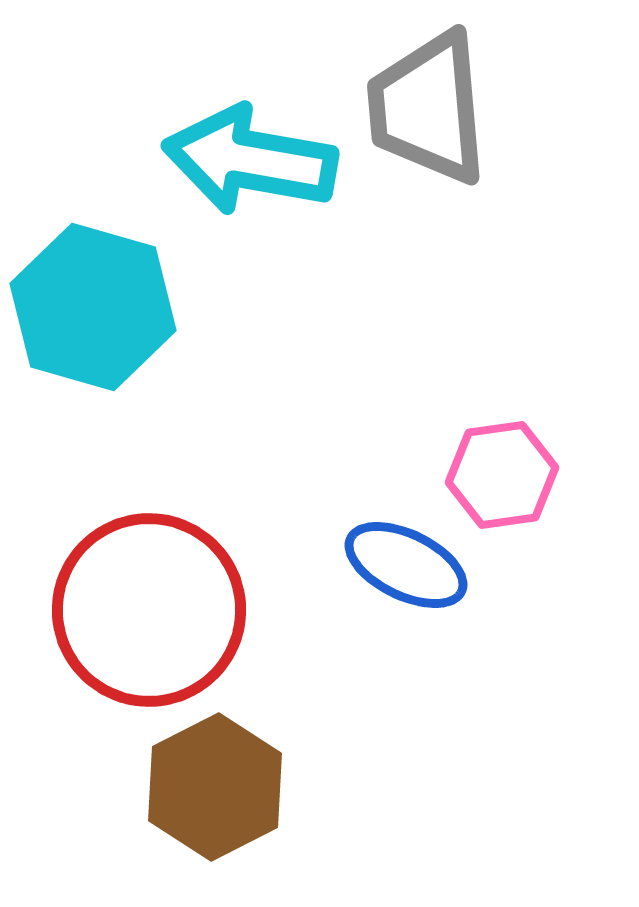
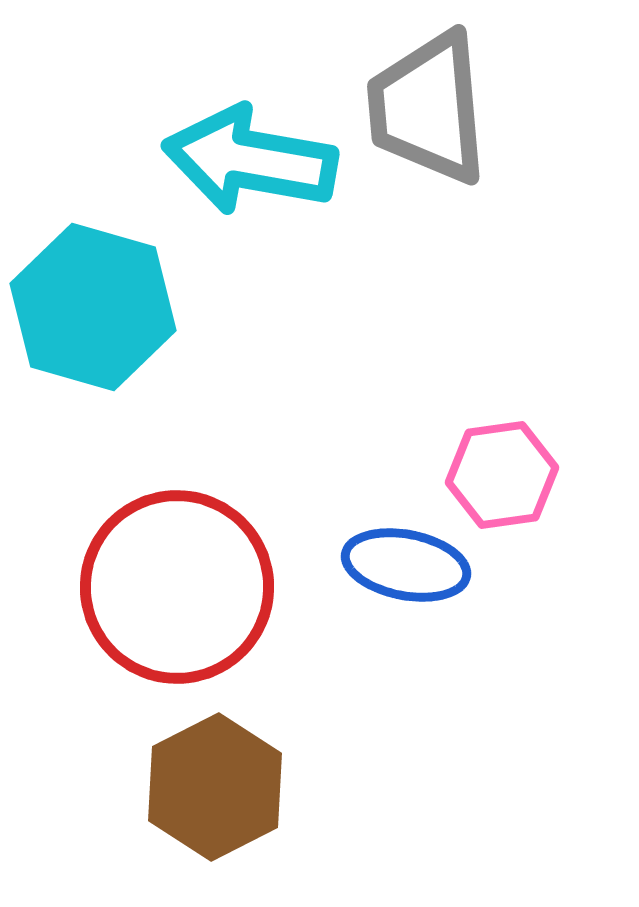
blue ellipse: rotated 15 degrees counterclockwise
red circle: moved 28 px right, 23 px up
